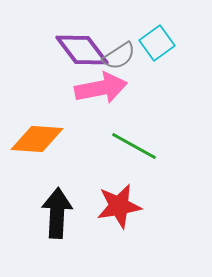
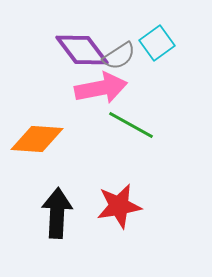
green line: moved 3 px left, 21 px up
